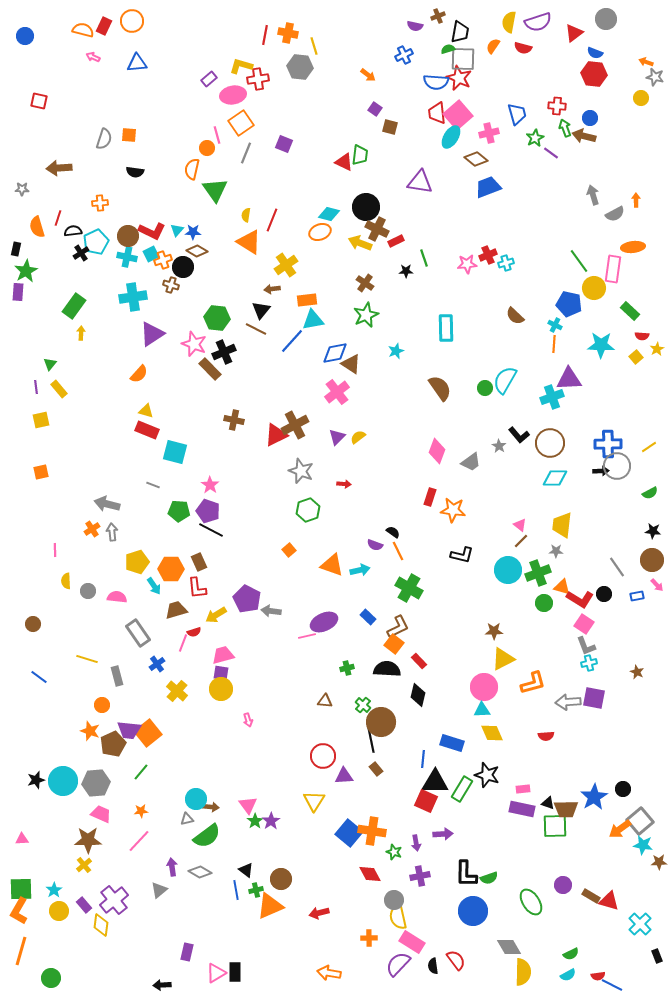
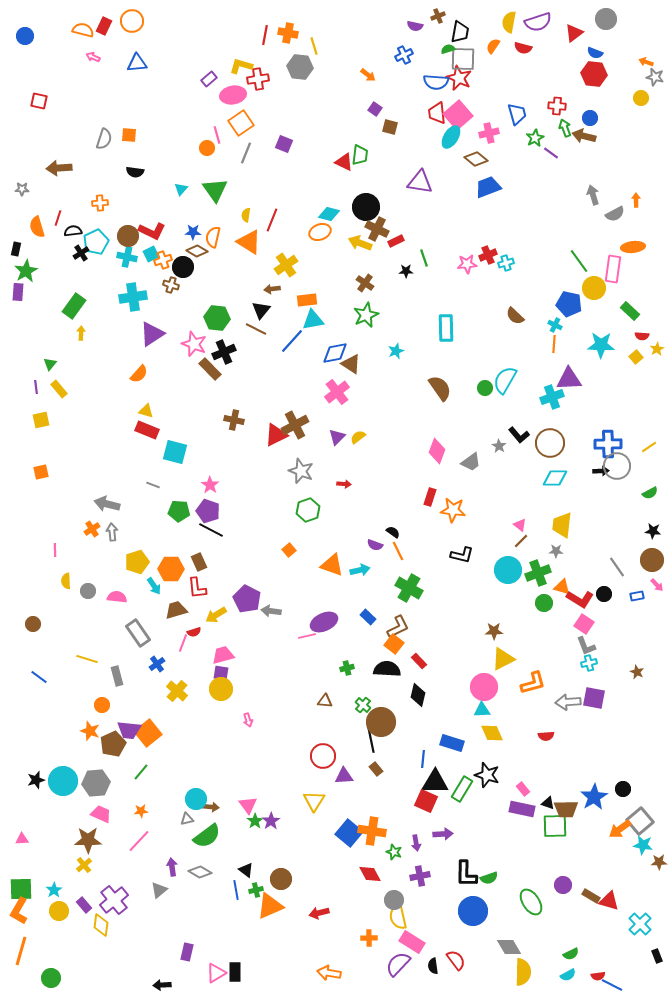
orange semicircle at (192, 169): moved 21 px right, 68 px down
cyan triangle at (177, 230): moved 4 px right, 41 px up
pink rectangle at (523, 789): rotated 56 degrees clockwise
